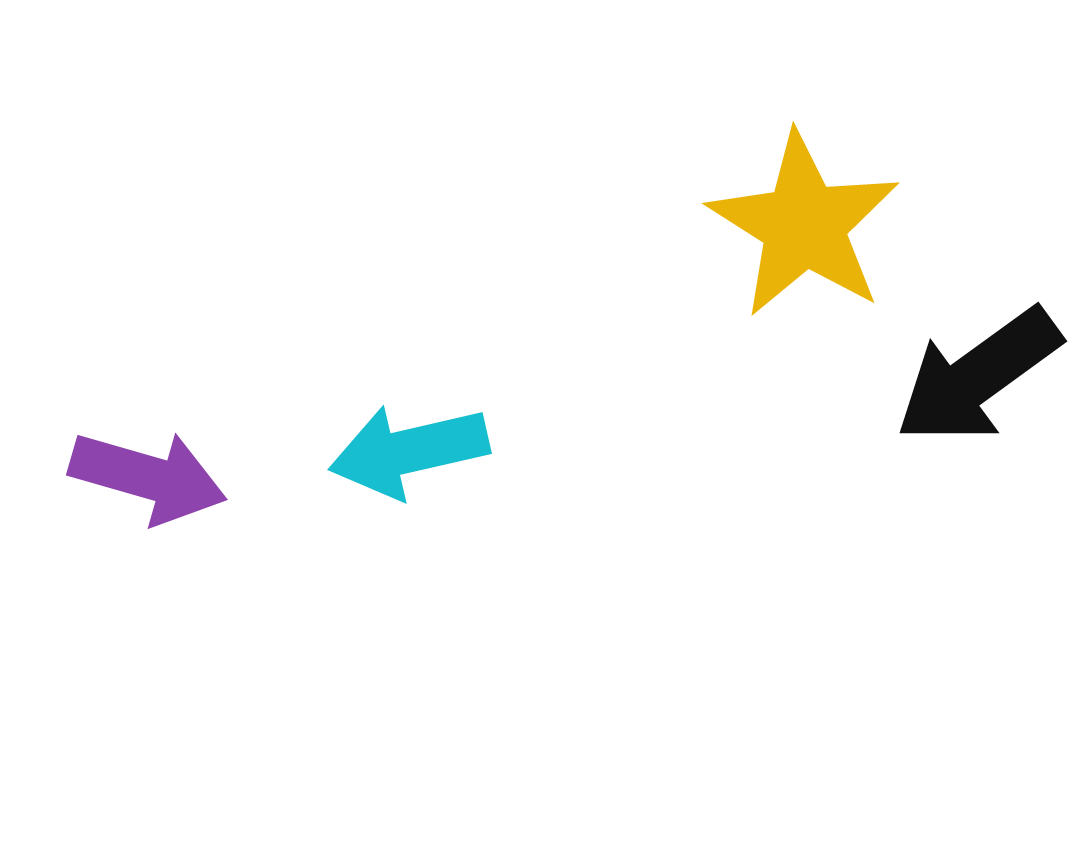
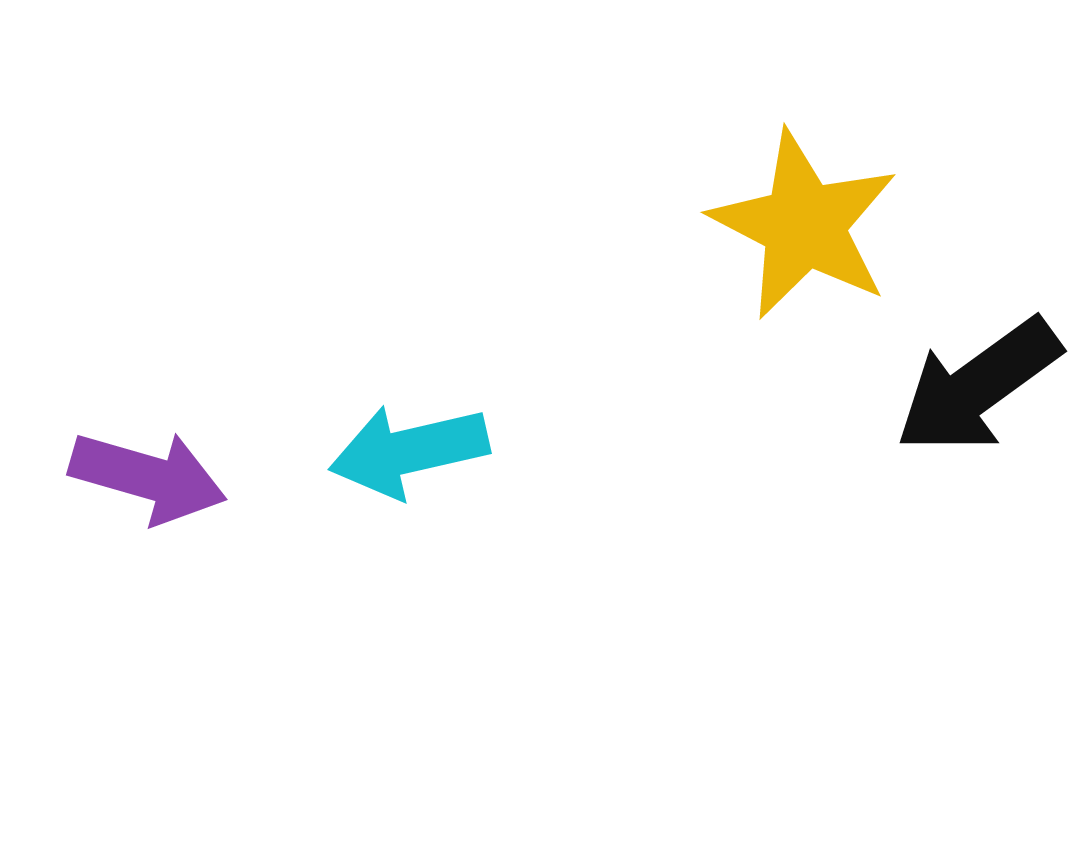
yellow star: rotated 5 degrees counterclockwise
black arrow: moved 10 px down
